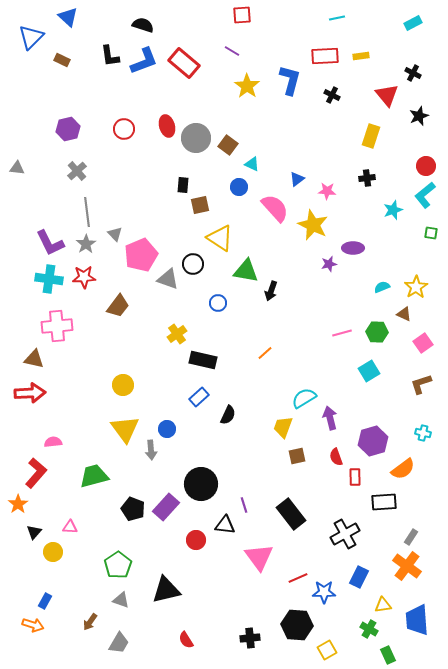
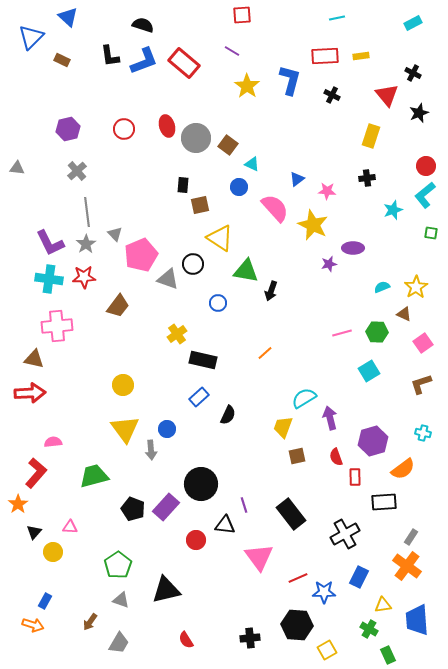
black star at (419, 116): moved 3 px up
